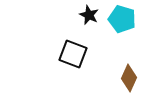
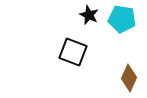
cyan pentagon: rotated 8 degrees counterclockwise
black square: moved 2 px up
